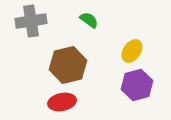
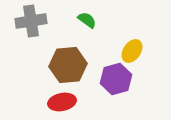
green semicircle: moved 2 px left
brown hexagon: rotated 9 degrees clockwise
purple hexagon: moved 21 px left, 6 px up
